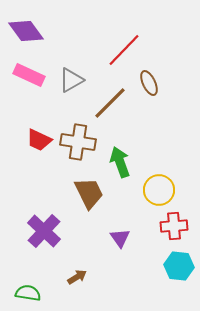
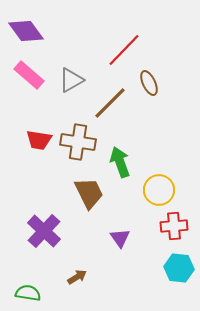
pink rectangle: rotated 16 degrees clockwise
red trapezoid: rotated 16 degrees counterclockwise
cyan hexagon: moved 2 px down
